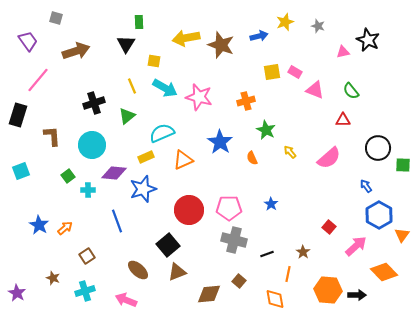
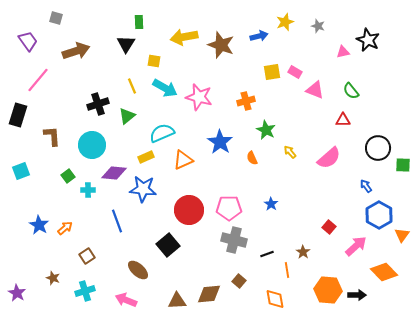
yellow arrow at (186, 38): moved 2 px left, 1 px up
black cross at (94, 103): moved 4 px right, 1 px down
blue star at (143, 189): rotated 24 degrees clockwise
brown triangle at (177, 272): moved 29 px down; rotated 18 degrees clockwise
orange line at (288, 274): moved 1 px left, 4 px up; rotated 21 degrees counterclockwise
